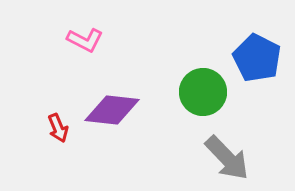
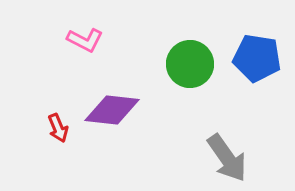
blue pentagon: rotated 18 degrees counterclockwise
green circle: moved 13 px left, 28 px up
gray arrow: rotated 9 degrees clockwise
